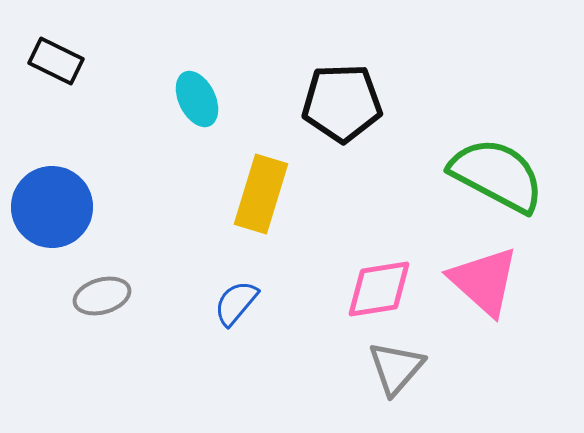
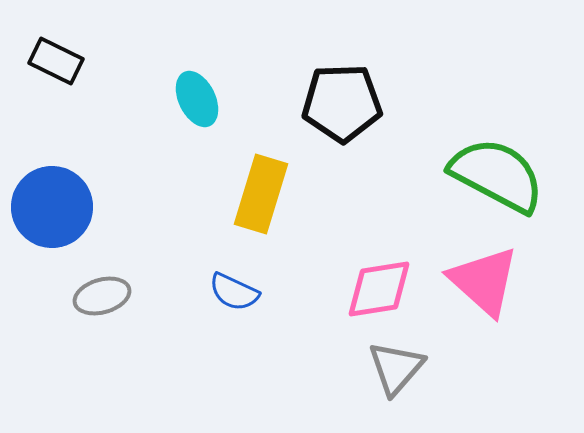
blue semicircle: moved 2 px left, 11 px up; rotated 105 degrees counterclockwise
